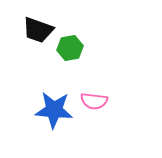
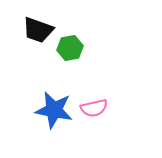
pink semicircle: moved 7 px down; rotated 20 degrees counterclockwise
blue star: rotated 6 degrees clockwise
